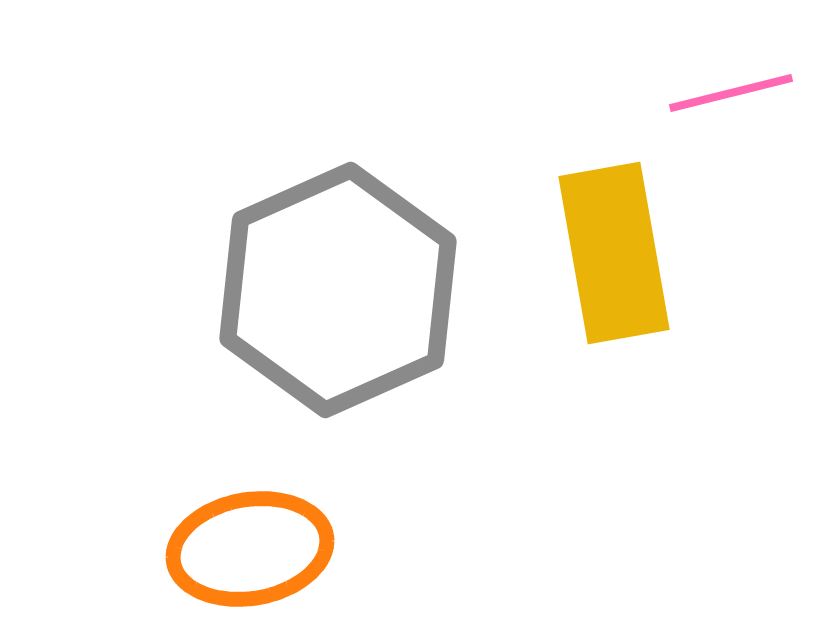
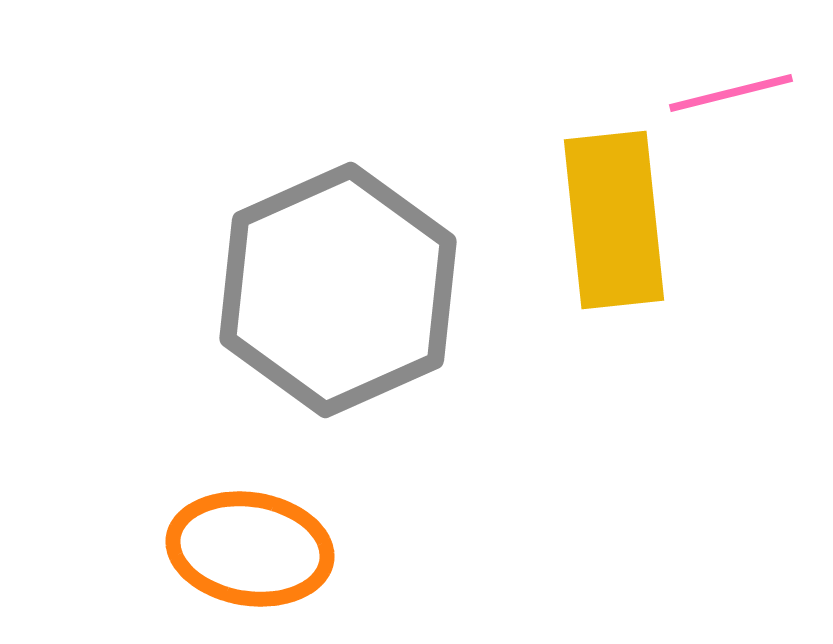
yellow rectangle: moved 33 px up; rotated 4 degrees clockwise
orange ellipse: rotated 19 degrees clockwise
